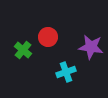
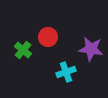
purple star: moved 2 px down
